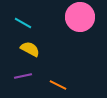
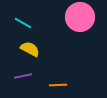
orange line: rotated 30 degrees counterclockwise
